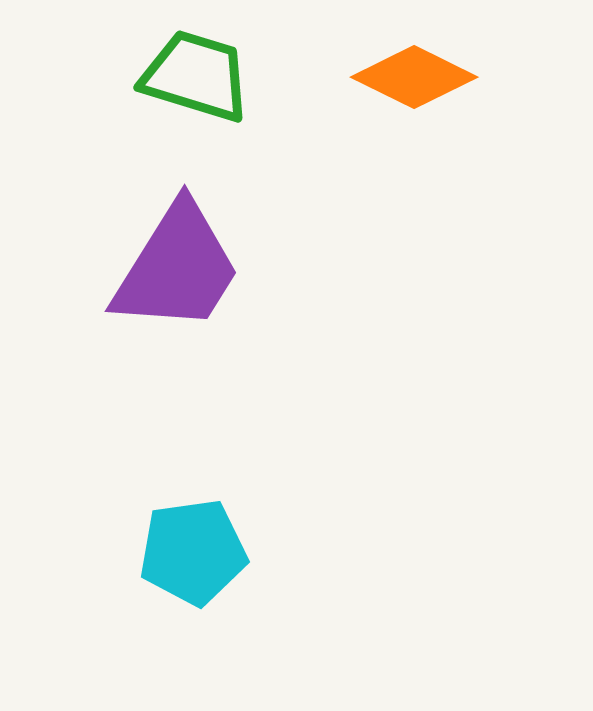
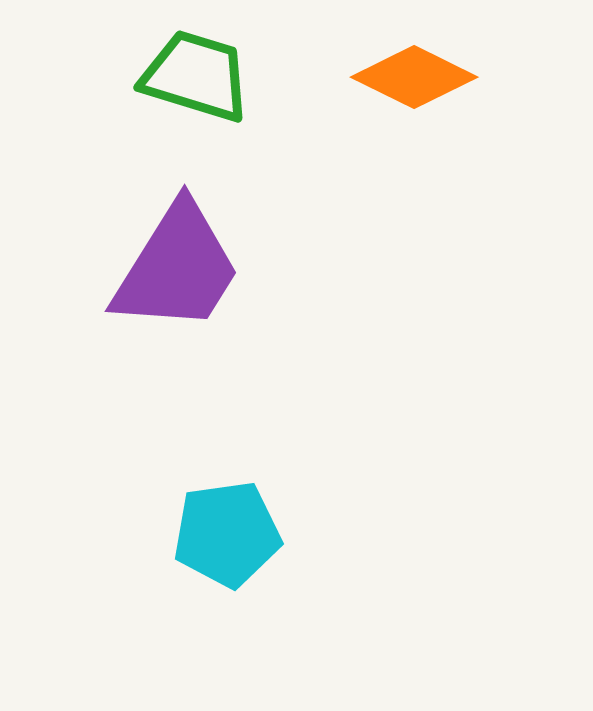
cyan pentagon: moved 34 px right, 18 px up
